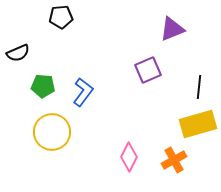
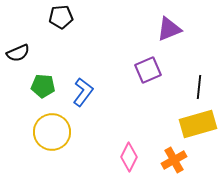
purple triangle: moved 3 px left
